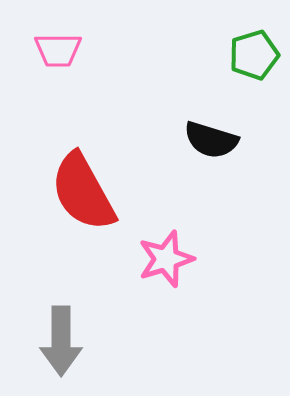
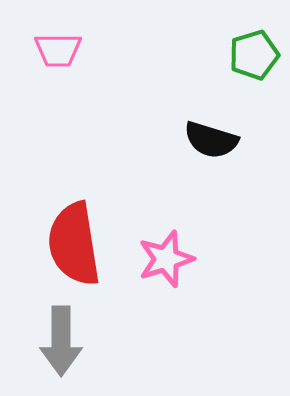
red semicircle: moved 9 px left, 52 px down; rotated 20 degrees clockwise
